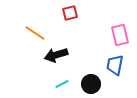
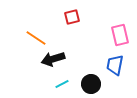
red square: moved 2 px right, 4 px down
orange line: moved 1 px right, 5 px down
black arrow: moved 3 px left, 4 px down
